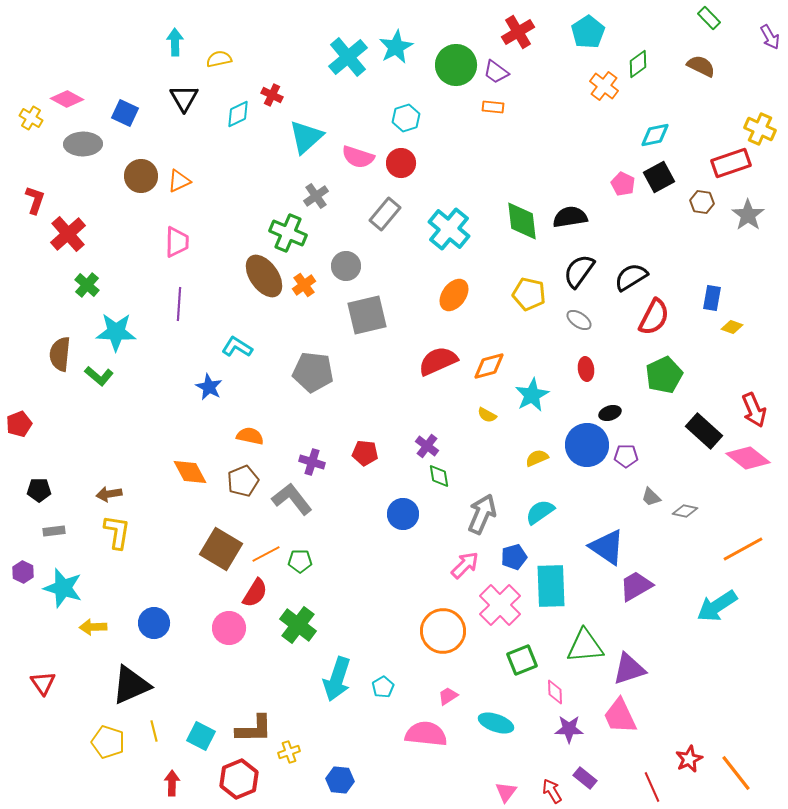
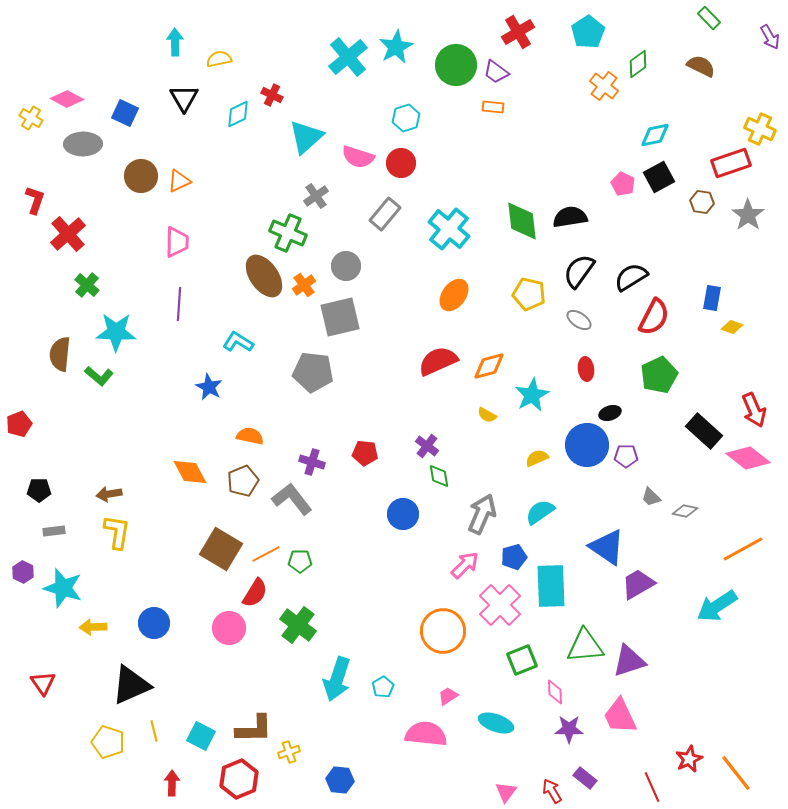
gray square at (367, 315): moved 27 px left, 2 px down
cyan L-shape at (237, 347): moved 1 px right, 5 px up
green pentagon at (664, 375): moved 5 px left
purple trapezoid at (636, 586): moved 2 px right, 2 px up
purple triangle at (629, 669): moved 8 px up
